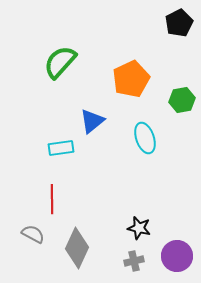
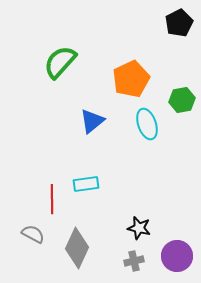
cyan ellipse: moved 2 px right, 14 px up
cyan rectangle: moved 25 px right, 36 px down
